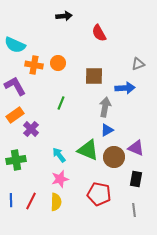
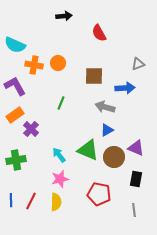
gray arrow: rotated 84 degrees counterclockwise
